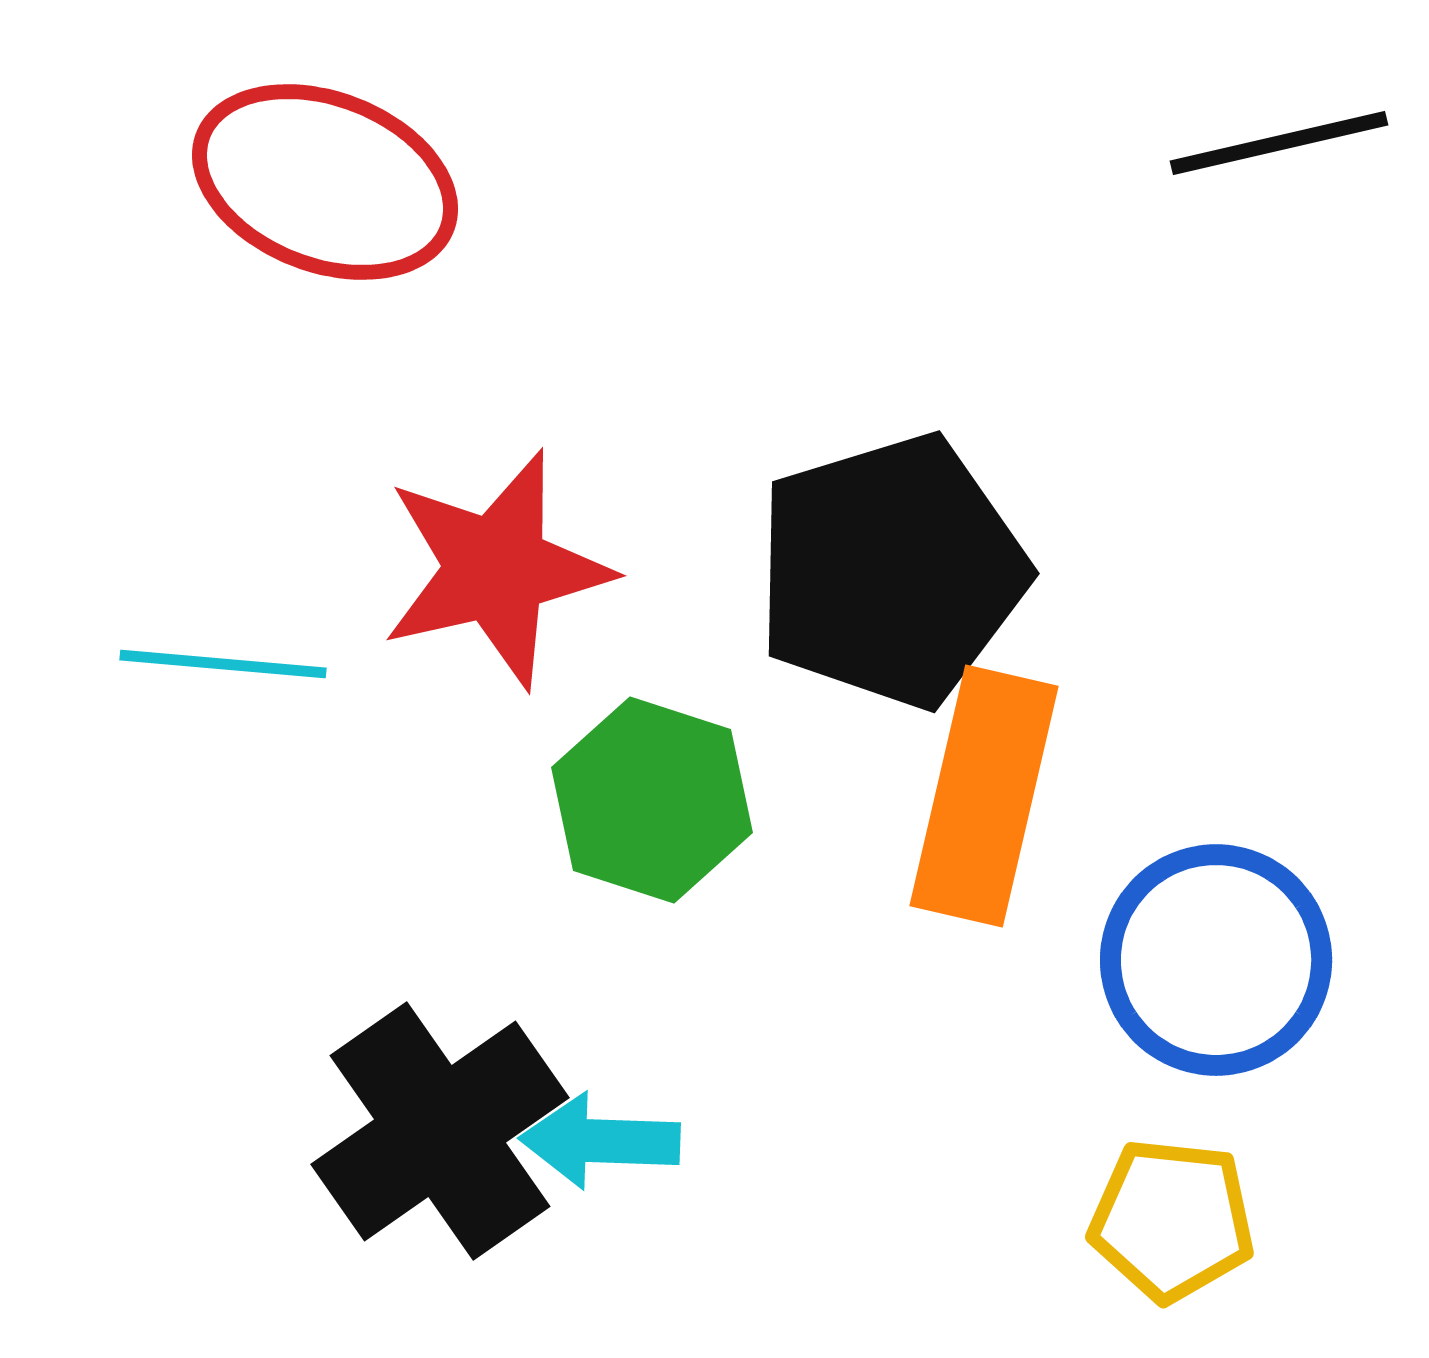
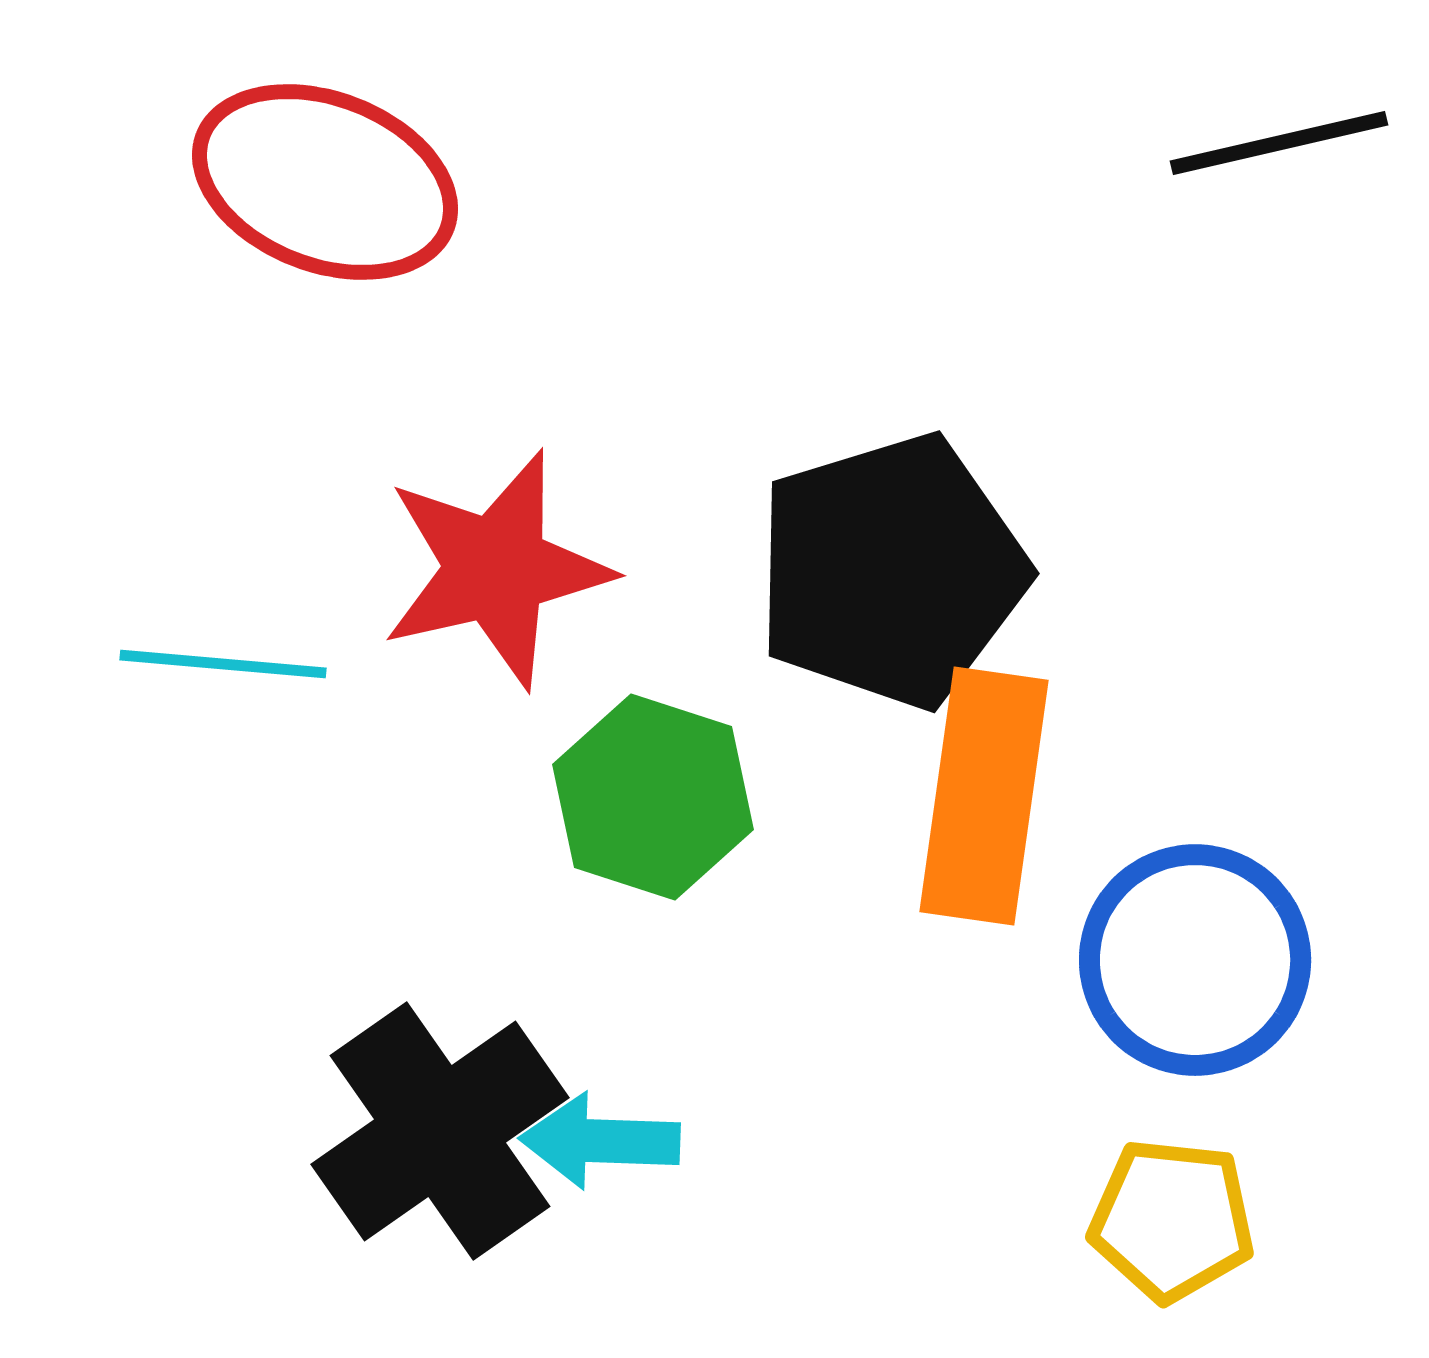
orange rectangle: rotated 5 degrees counterclockwise
green hexagon: moved 1 px right, 3 px up
blue circle: moved 21 px left
